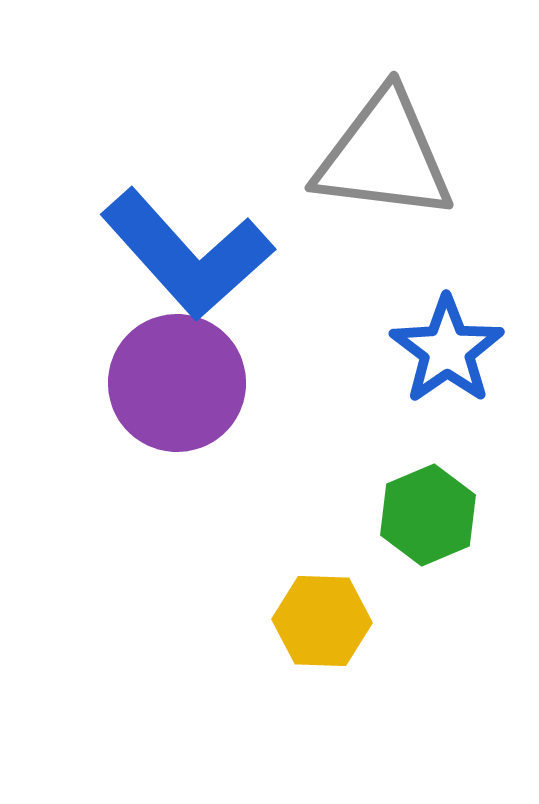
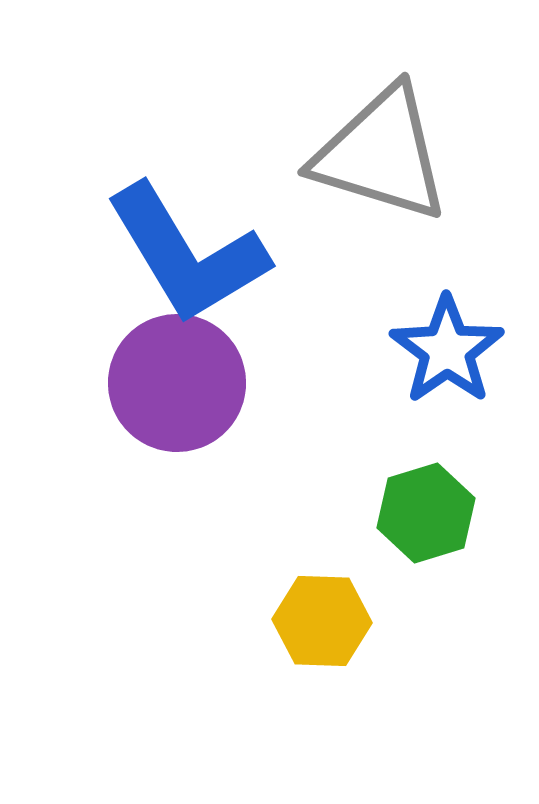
gray triangle: moved 3 px left, 2 px up; rotated 10 degrees clockwise
blue L-shape: rotated 11 degrees clockwise
green hexagon: moved 2 px left, 2 px up; rotated 6 degrees clockwise
